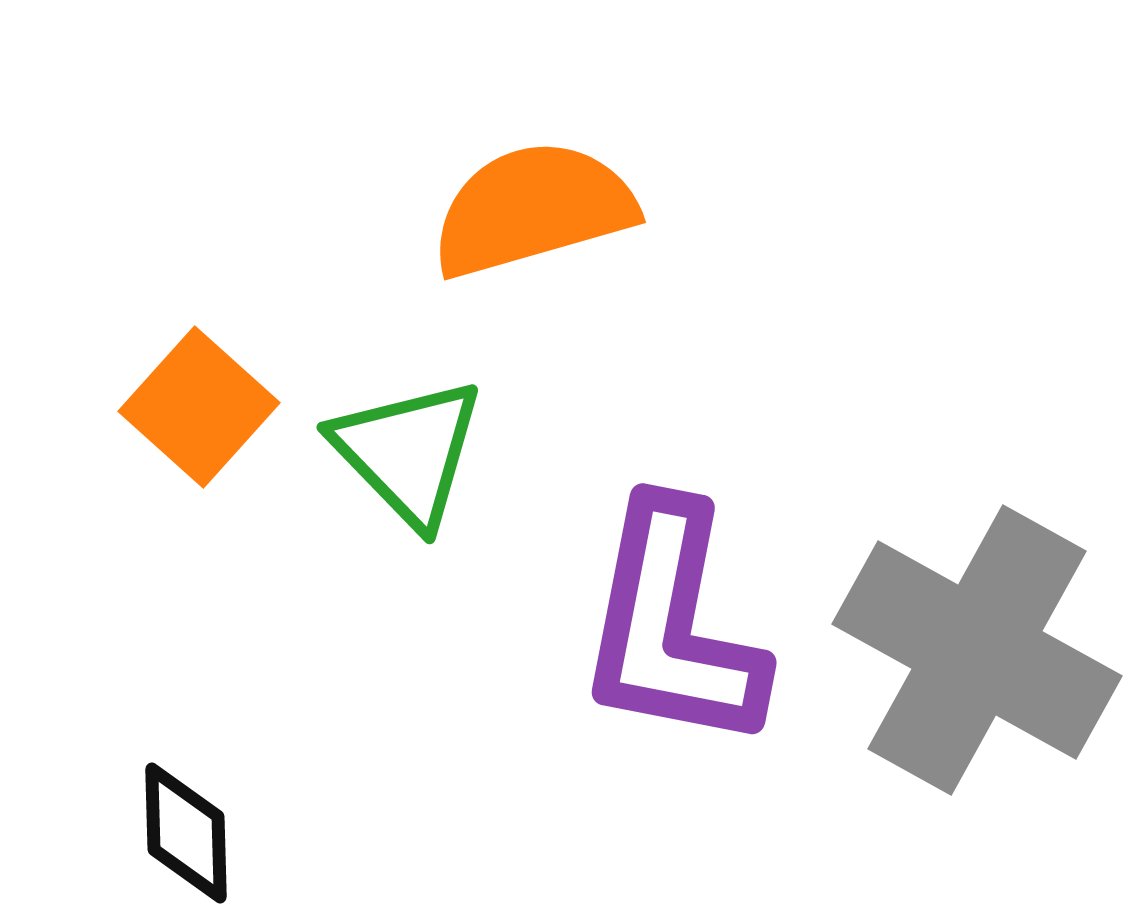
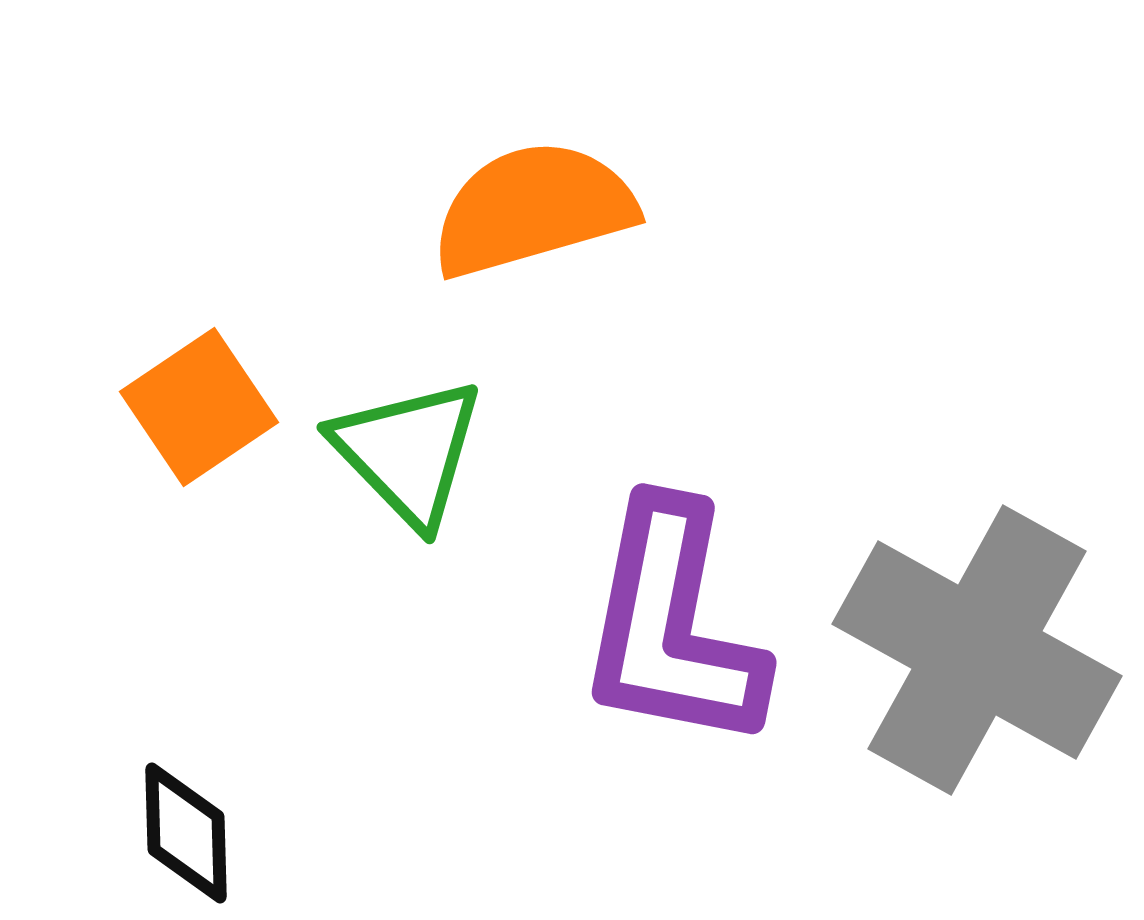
orange square: rotated 14 degrees clockwise
